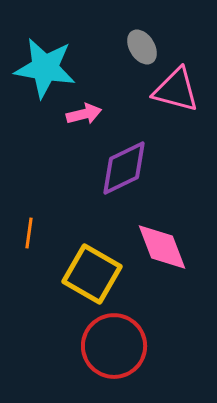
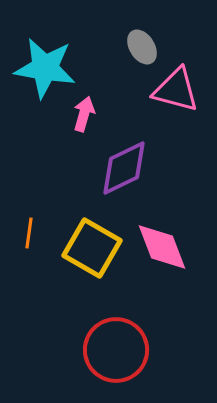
pink arrow: rotated 60 degrees counterclockwise
yellow square: moved 26 px up
red circle: moved 2 px right, 4 px down
